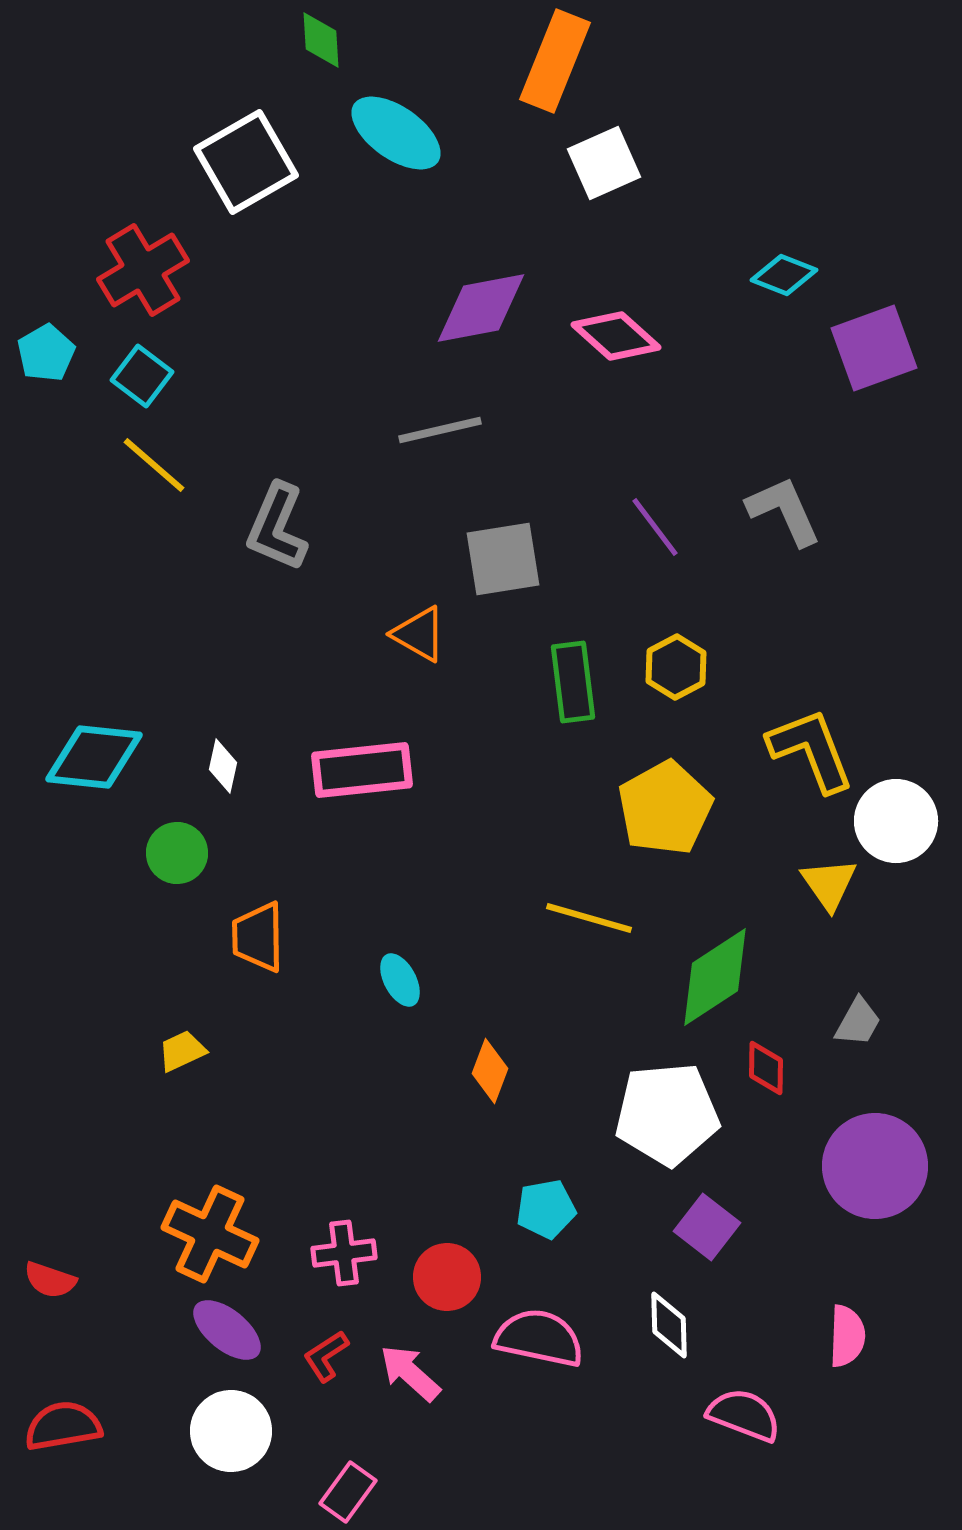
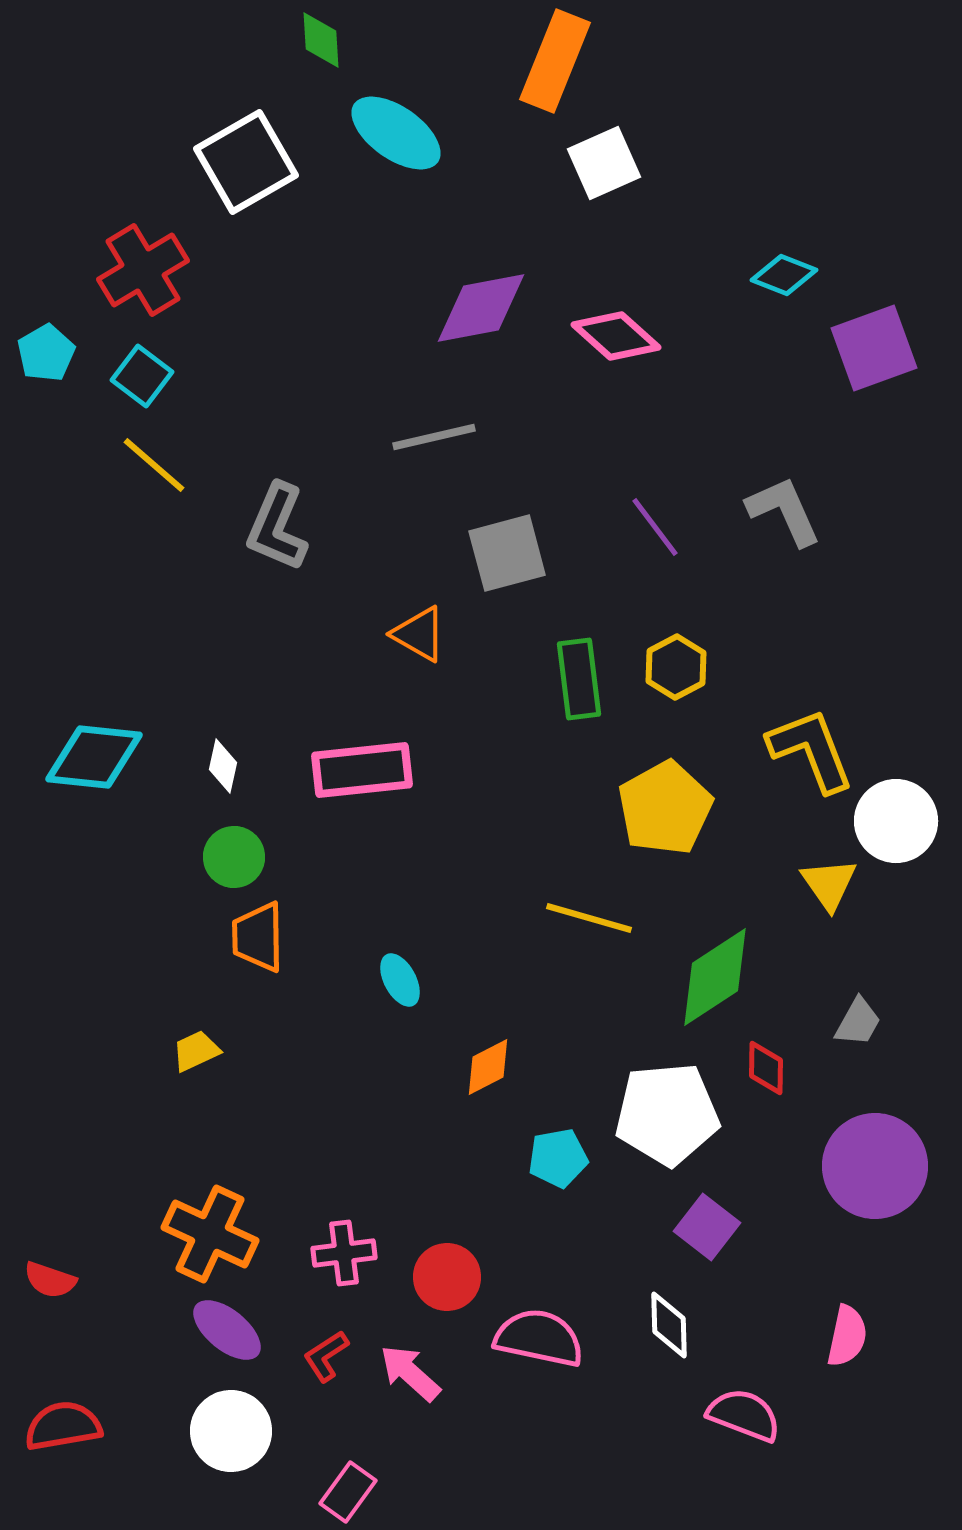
gray line at (440, 430): moved 6 px left, 7 px down
gray square at (503, 559): moved 4 px right, 6 px up; rotated 6 degrees counterclockwise
green rectangle at (573, 682): moved 6 px right, 3 px up
green circle at (177, 853): moved 57 px right, 4 px down
yellow trapezoid at (182, 1051): moved 14 px right
orange diamond at (490, 1071): moved 2 px left, 4 px up; rotated 42 degrees clockwise
cyan pentagon at (546, 1209): moved 12 px right, 51 px up
pink semicircle at (847, 1336): rotated 10 degrees clockwise
